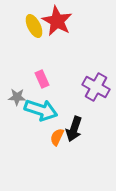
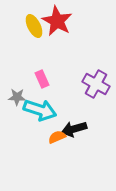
purple cross: moved 3 px up
cyan arrow: moved 1 px left
black arrow: rotated 55 degrees clockwise
orange semicircle: rotated 42 degrees clockwise
